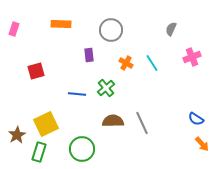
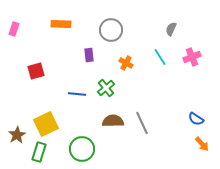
cyan line: moved 8 px right, 6 px up
